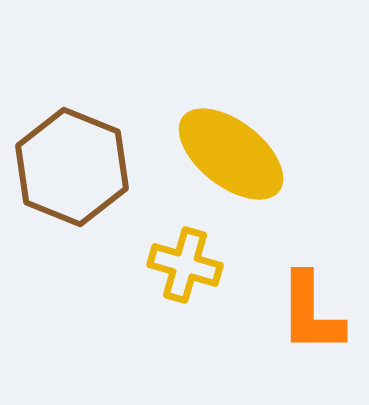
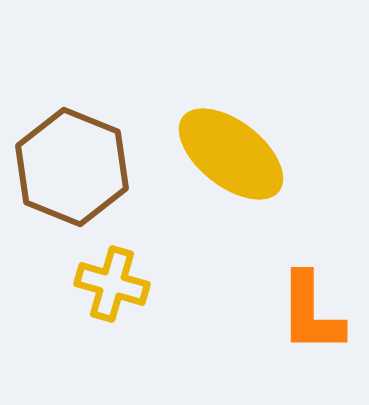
yellow cross: moved 73 px left, 19 px down
